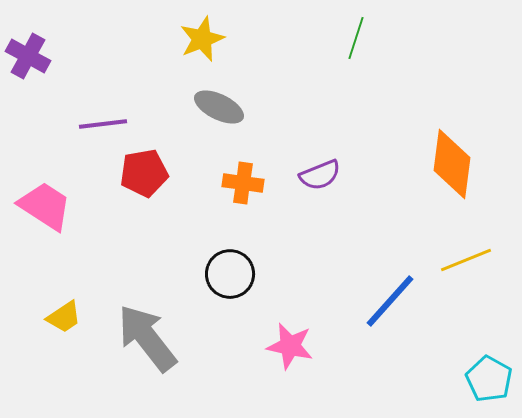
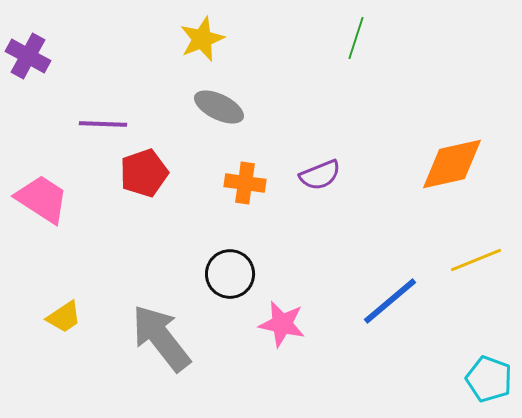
purple line: rotated 9 degrees clockwise
orange diamond: rotated 70 degrees clockwise
red pentagon: rotated 9 degrees counterclockwise
orange cross: moved 2 px right
pink trapezoid: moved 3 px left, 7 px up
yellow line: moved 10 px right
blue line: rotated 8 degrees clockwise
gray arrow: moved 14 px right
pink star: moved 8 px left, 22 px up
cyan pentagon: rotated 9 degrees counterclockwise
